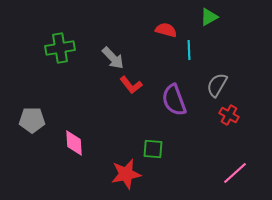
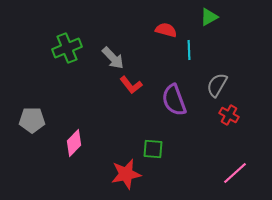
green cross: moved 7 px right; rotated 12 degrees counterclockwise
pink diamond: rotated 48 degrees clockwise
